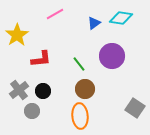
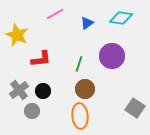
blue triangle: moved 7 px left
yellow star: rotated 15 degrees counterclockwise
green line: rotated 56 degrees clockwise
